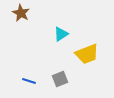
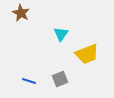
cyan triangle: rotated 21 degrees counterclockwise
